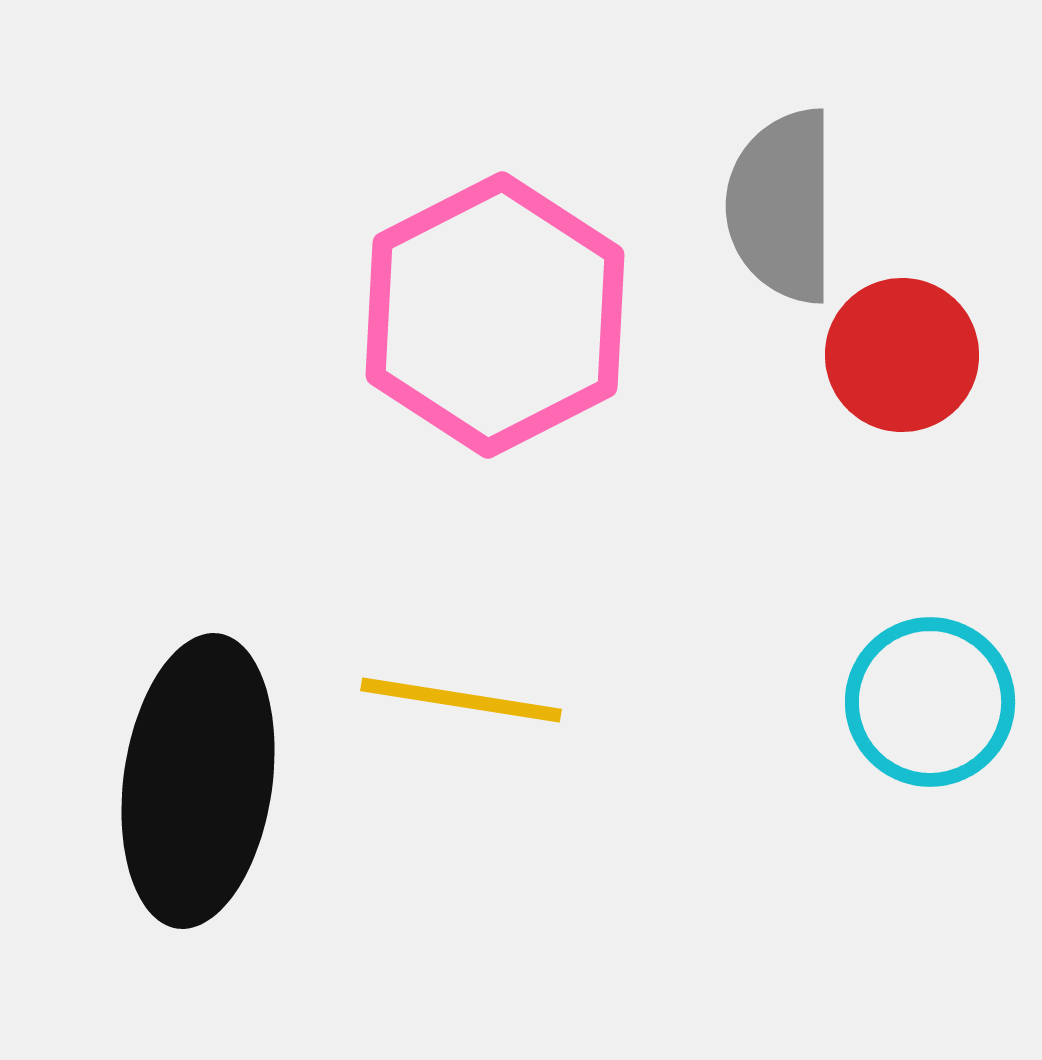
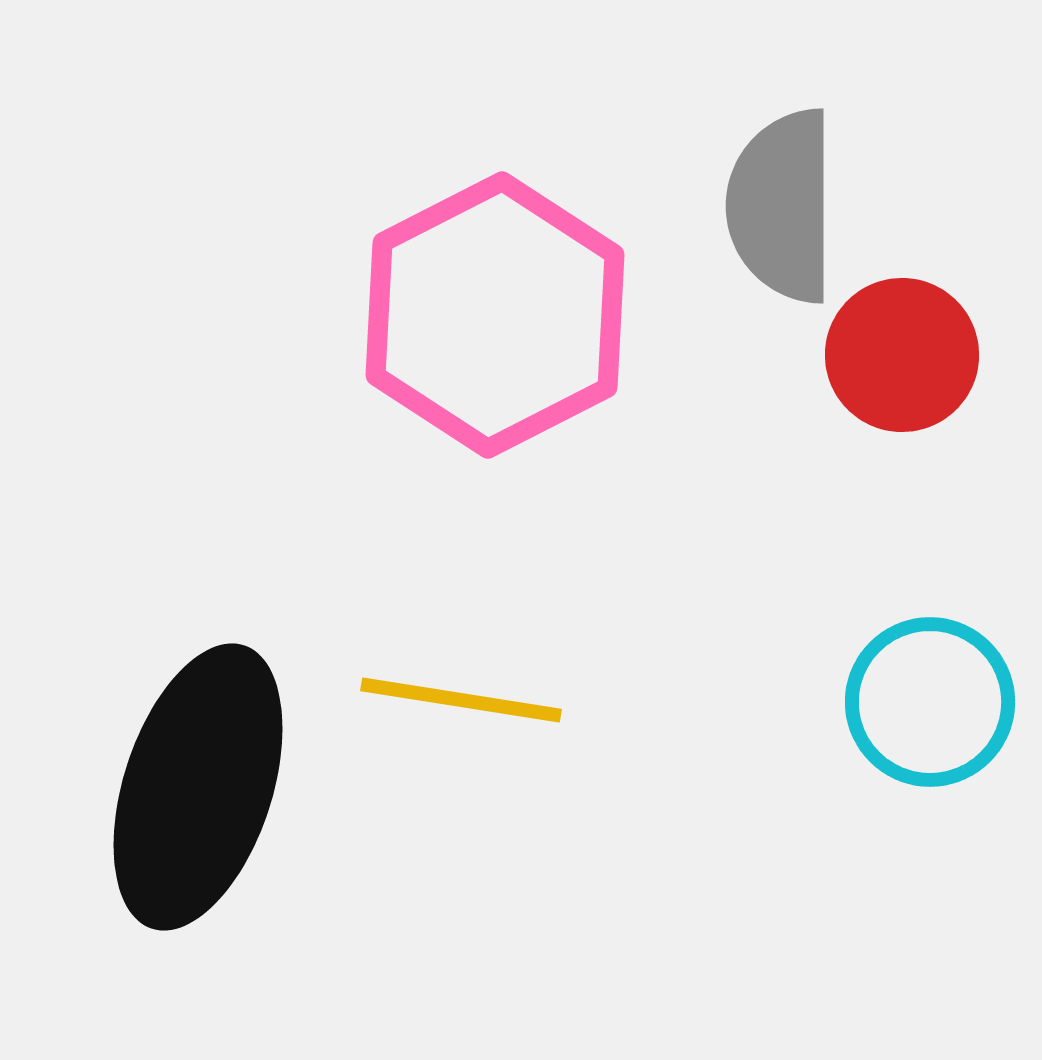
black ellipse: moved 6 px down; rotated 10 degrees clockwise
